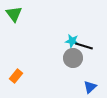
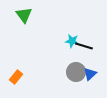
green triangle: moved 10 px right, 1 px down
gray circle: moved 3 px right, 14 px down
orange rectangle: moved 1 px down
blue triangle: moved 13 px up
